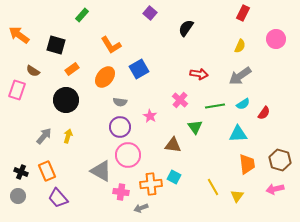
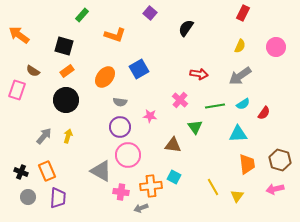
pink circle at (276, 39): moved 8 px down
black square at (56, 45): moved 8 px right, 1 px down
orange L-shape at (111, 45): moved 4 px right, 10 px up; rotated 40 degrees counterclockwise
orange rectangle at (72, 69): moved 5 px left, 2 px down
pink star at (150, 116): rotated 24 degrees counterclockwise
orange cross at (151, 184): moved 2 px down
gray circle at (18, 196): moved 10 px right, 1 px down
purple trapezoid at (58, 198): rotated 135 degrees counterclockwise
